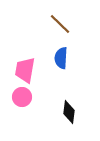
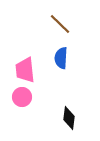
pink trapezoid: rotated 16 degrees counterclockwise
black diamond: moved 6 px down
